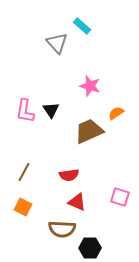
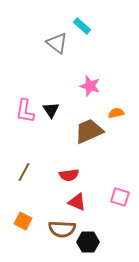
gray triangle: rotated 10 degrees counterclockwise
orange semicircle: rotated 21 degrees clockwise
orange square: moved 14 px down
black hexagon: moved 2 px left, 6 px up
